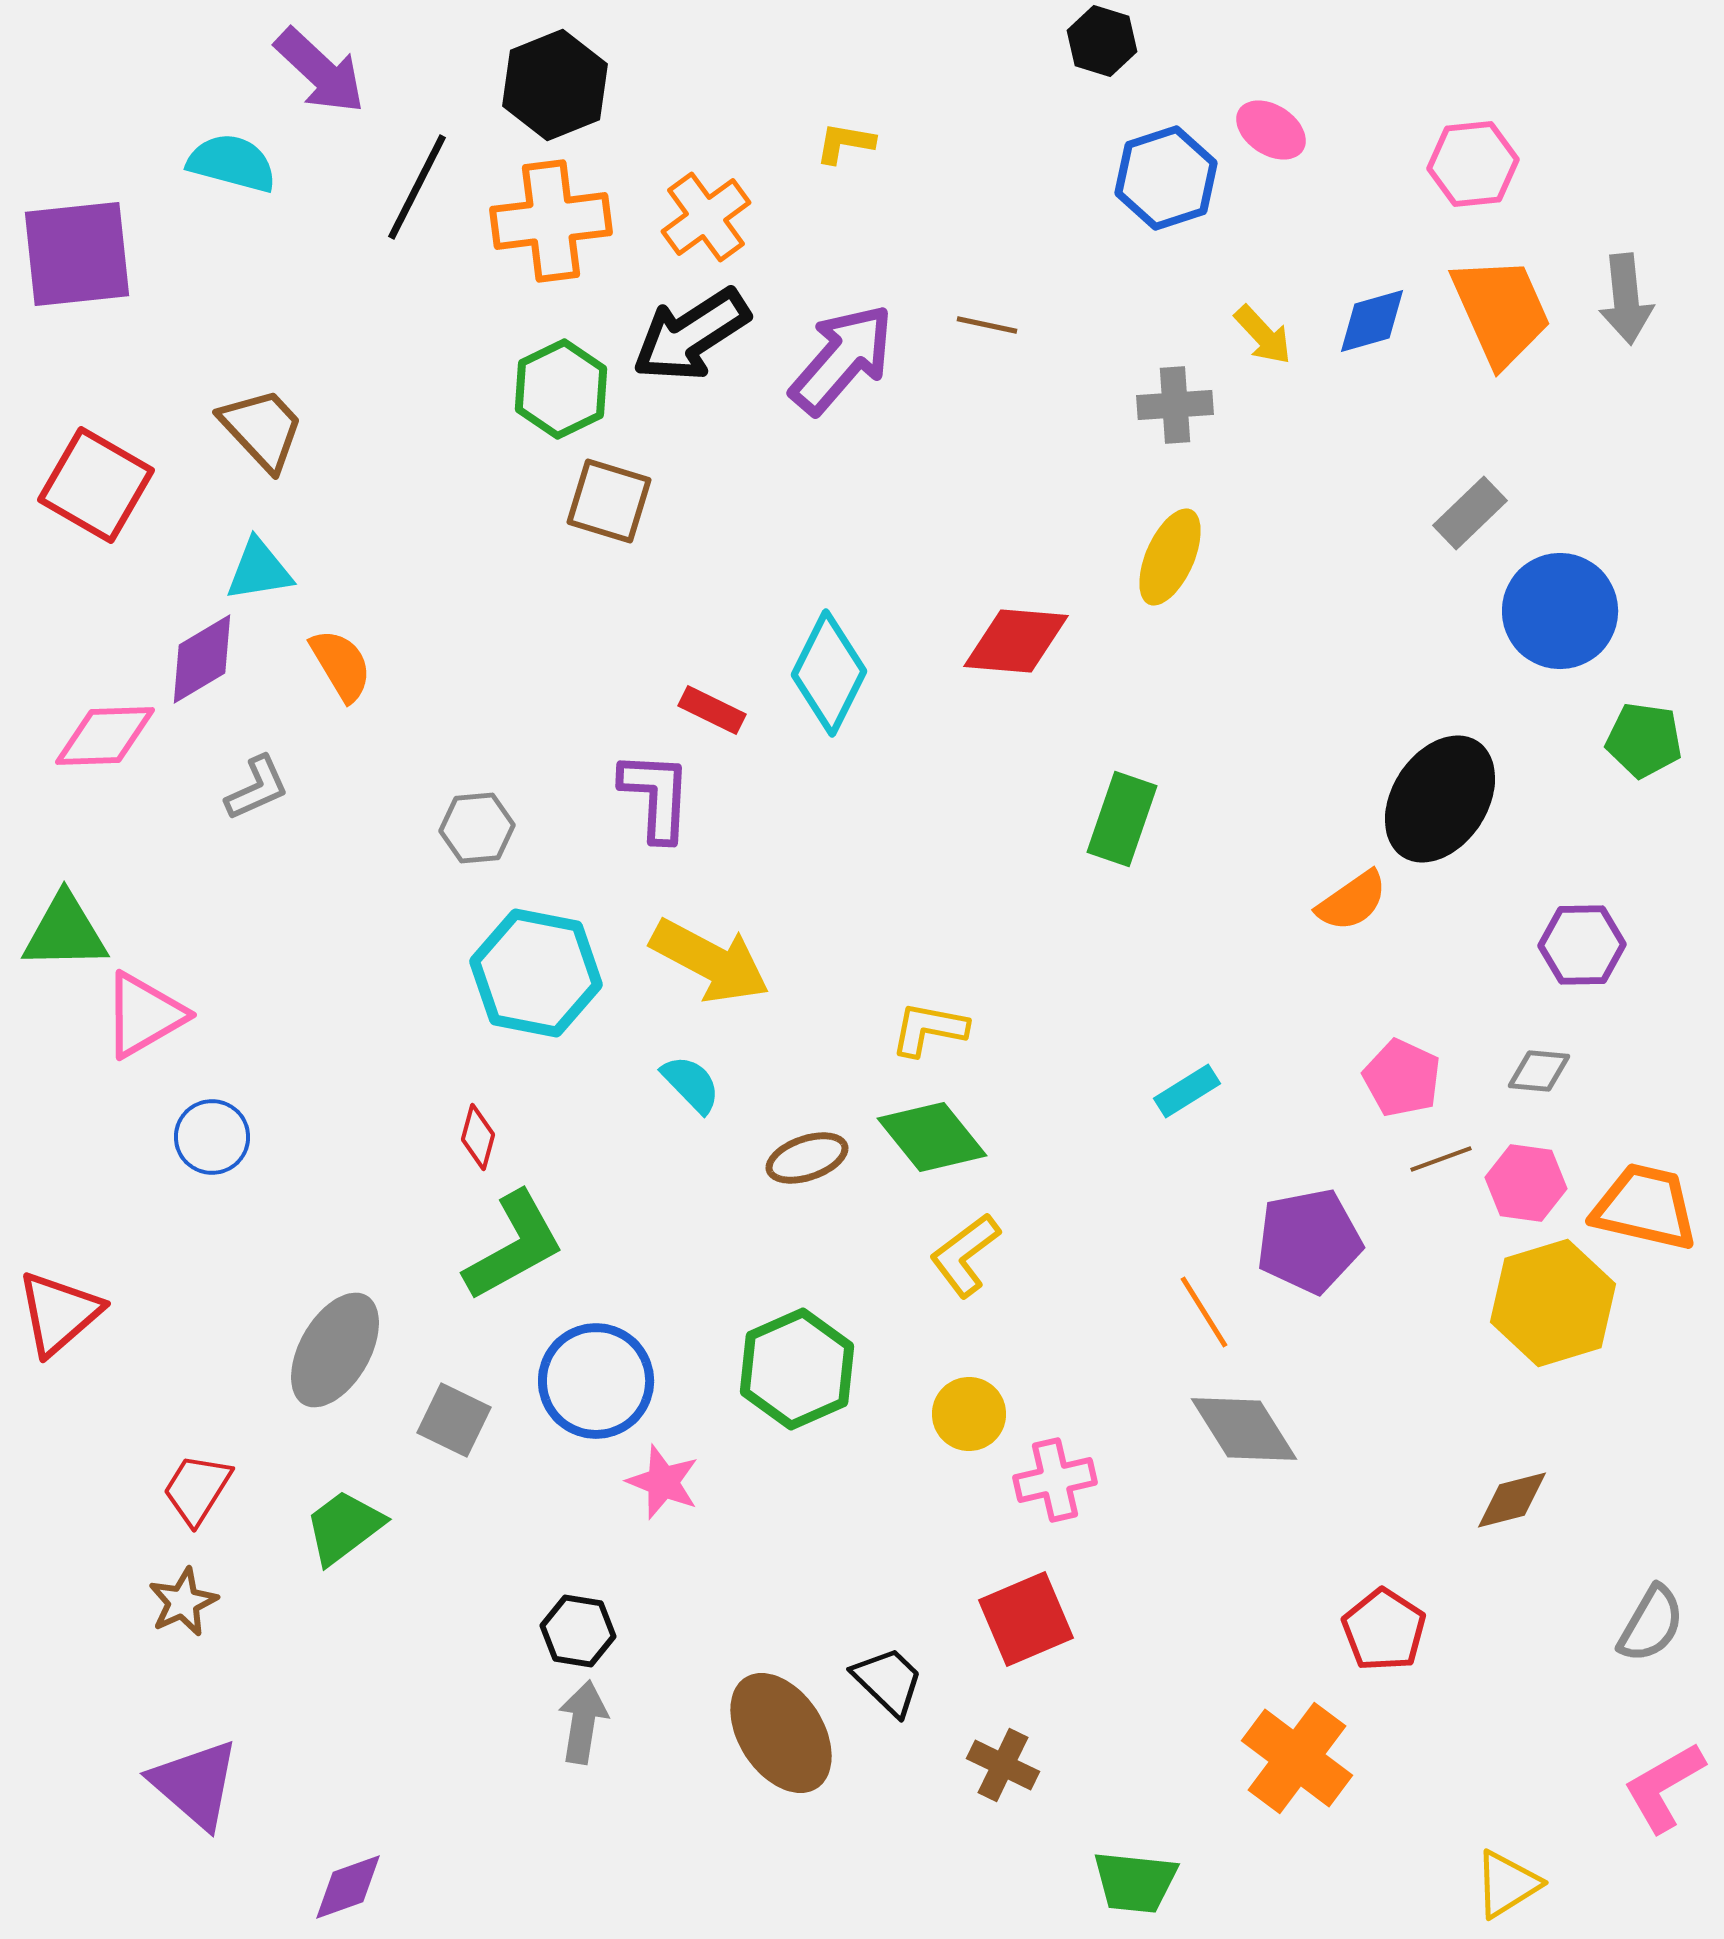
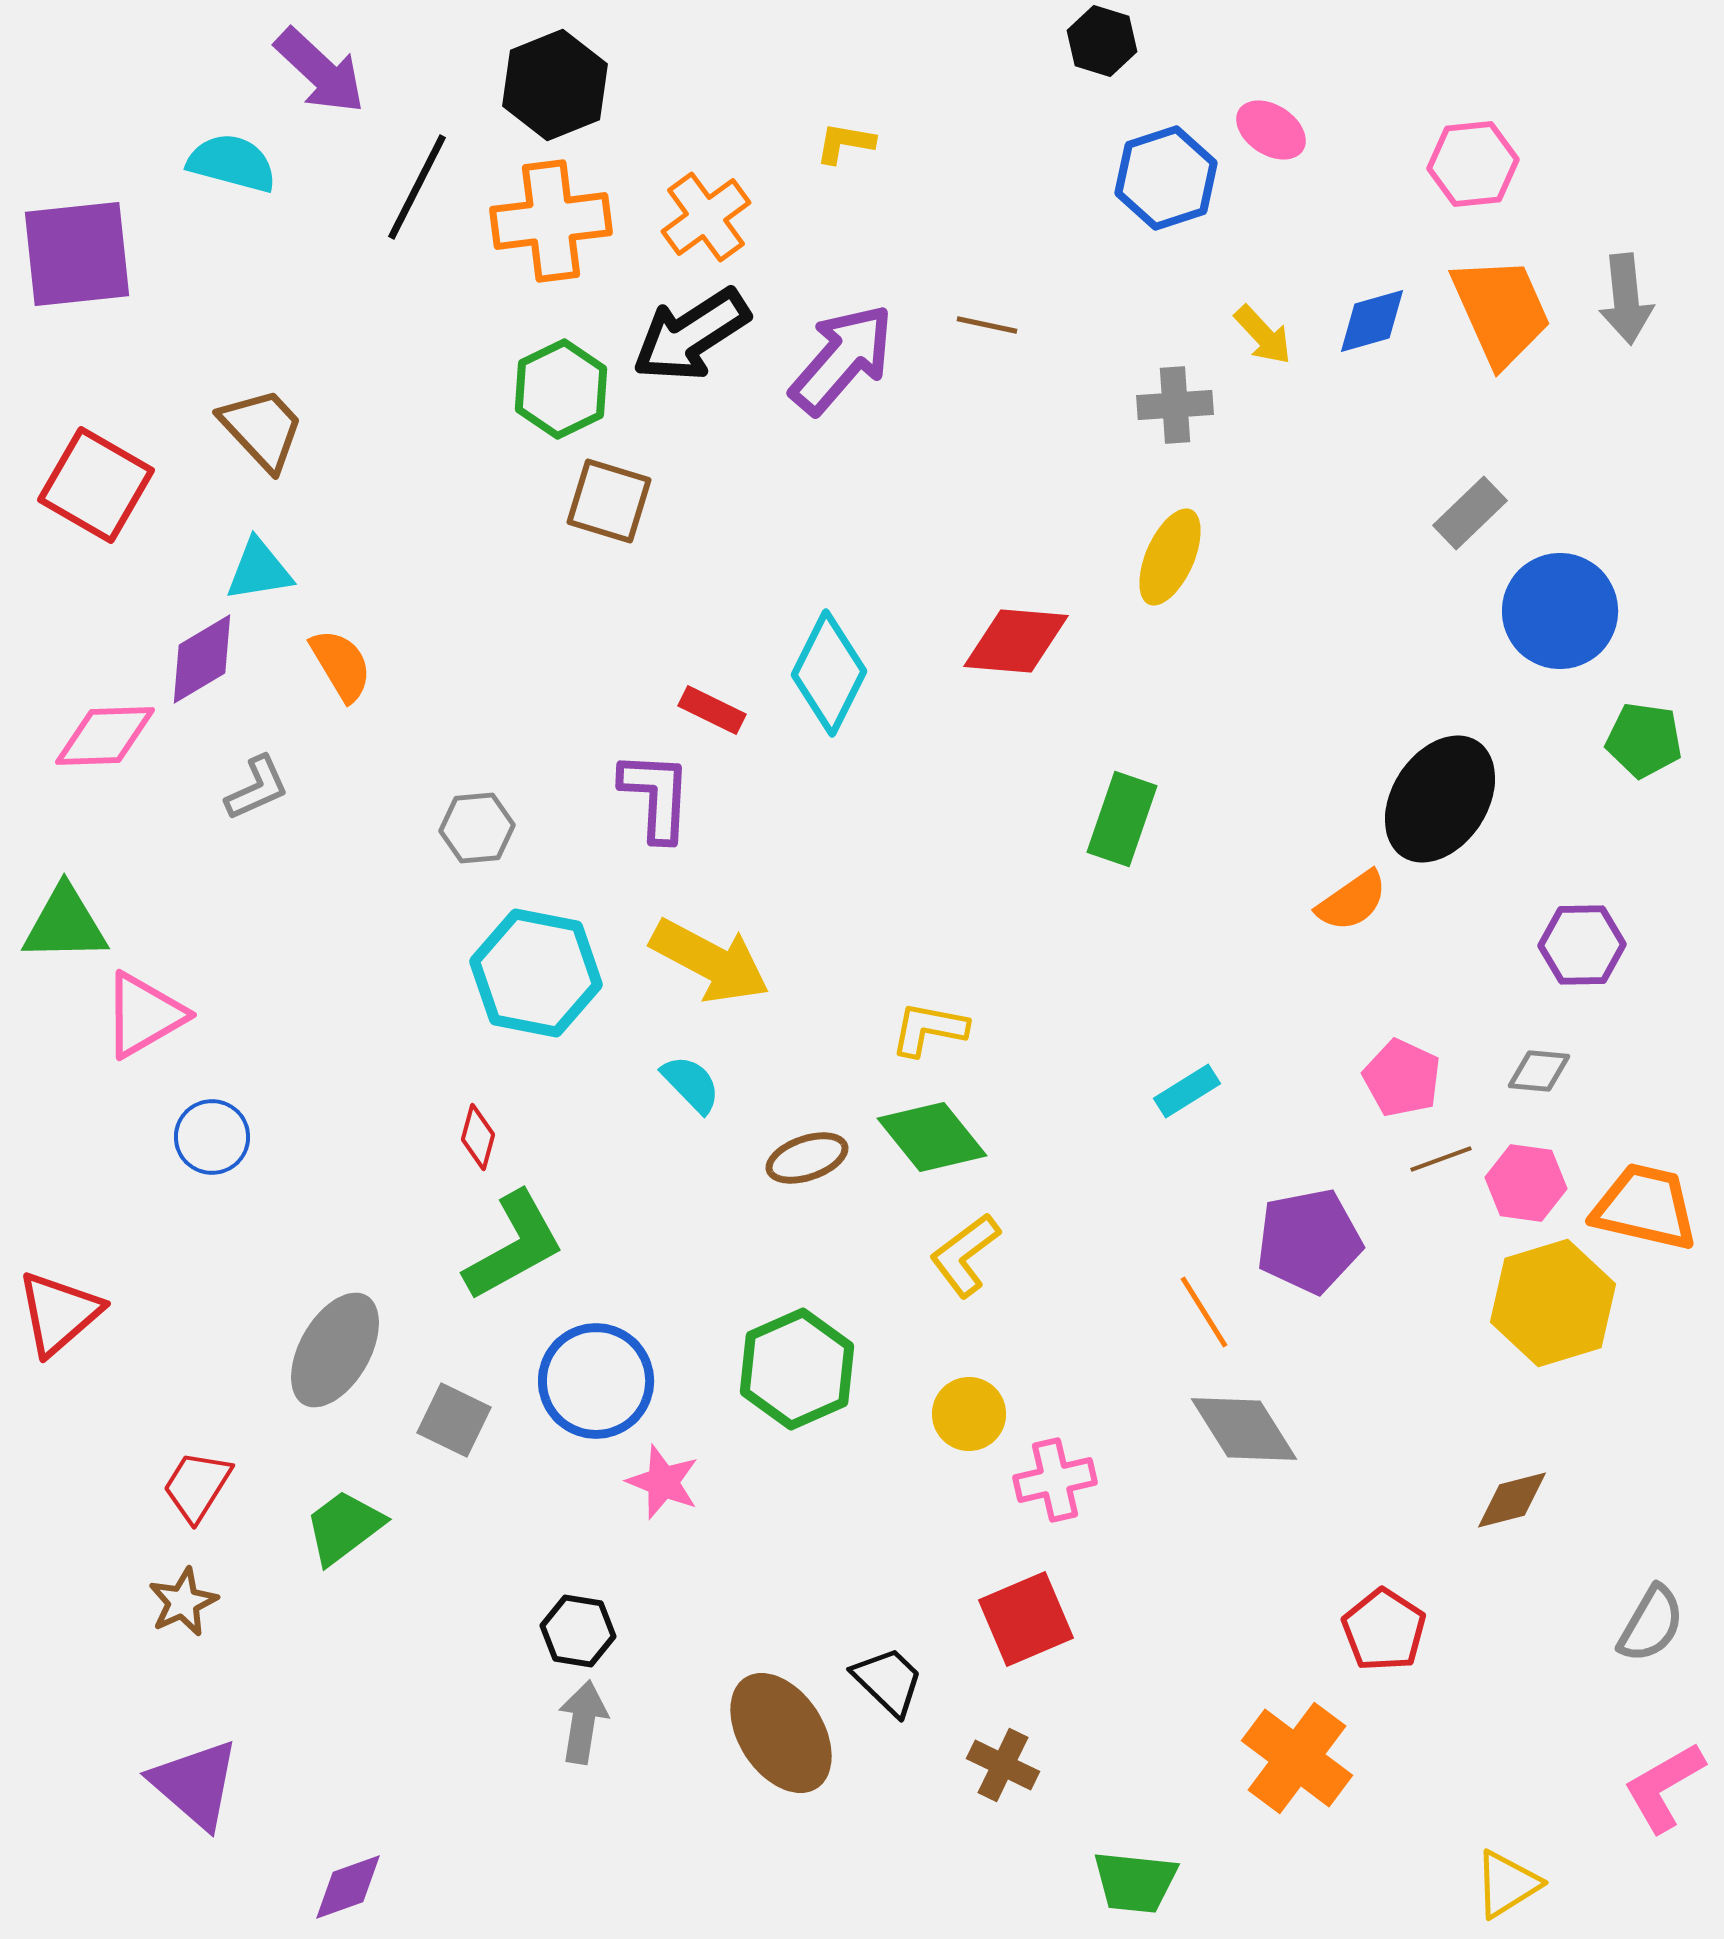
green triangle at (65, 932): moved 8 px up
red trapezoid at (197, 1489): moved 3 px up
